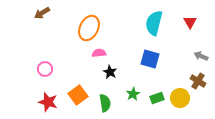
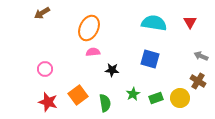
cyan semicircle: rotated 85 degrees clockwise
pink semicircle: moved 6 px left, 1 px up
black star: moved 2 px right, 2 px up; rotated 24 degrees counterclockwise
green rectangle: moved 1 px left
